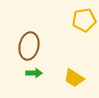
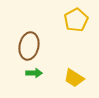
yellow pentagon: moved 8 px left; rotated 20 degrees counterclockwise
